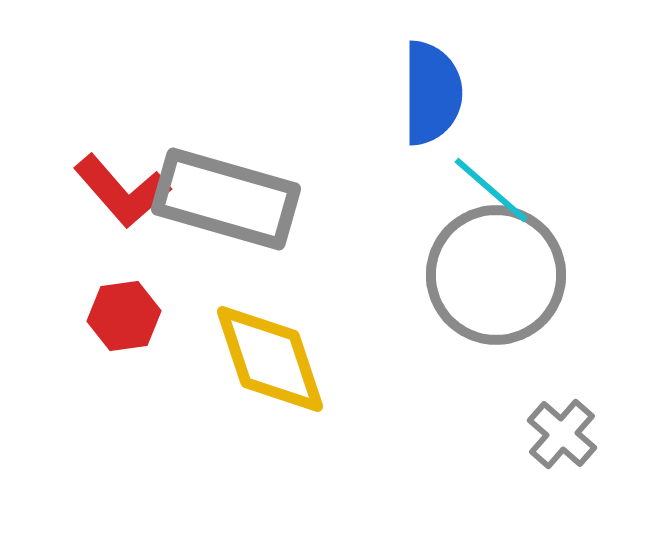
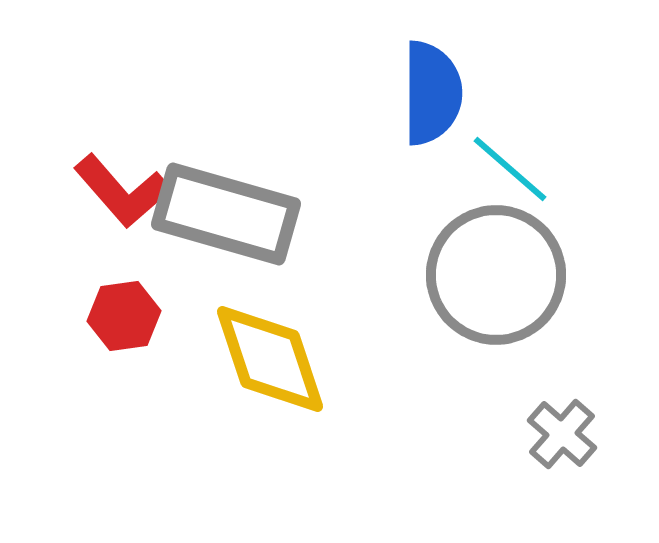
cyan line: moved 19 px right, 21 px up
gray rectangle: moved 15 px down
